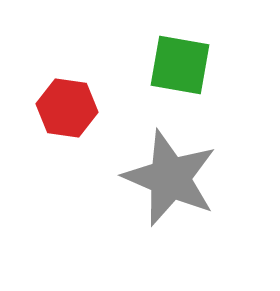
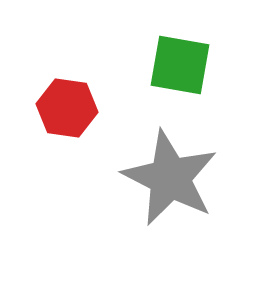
gray star: rotated 4 degrees clockwise
